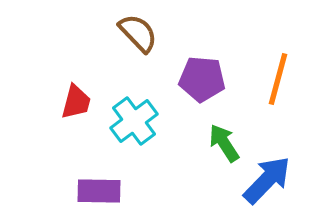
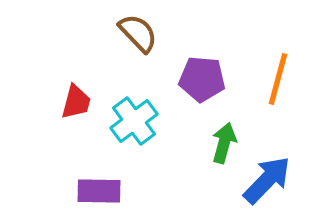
green arrow: rotated 48 degrees clockwise
